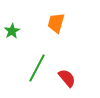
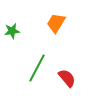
orange trapezoid: rotated 15 degrees clockwise
green star: rotated 21 degrees clockwise
